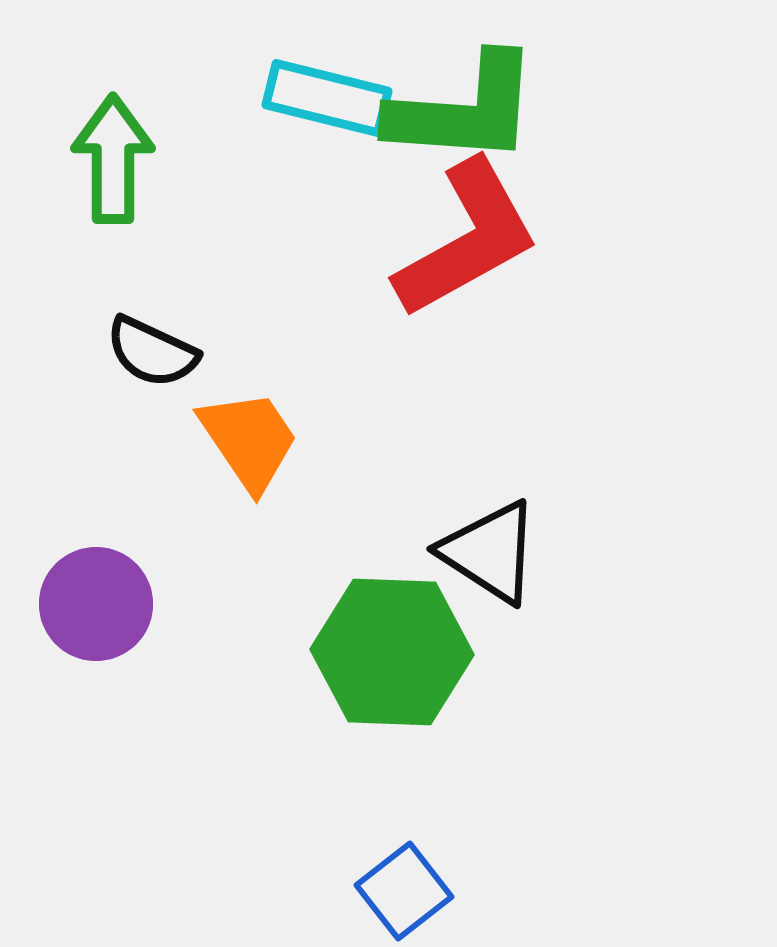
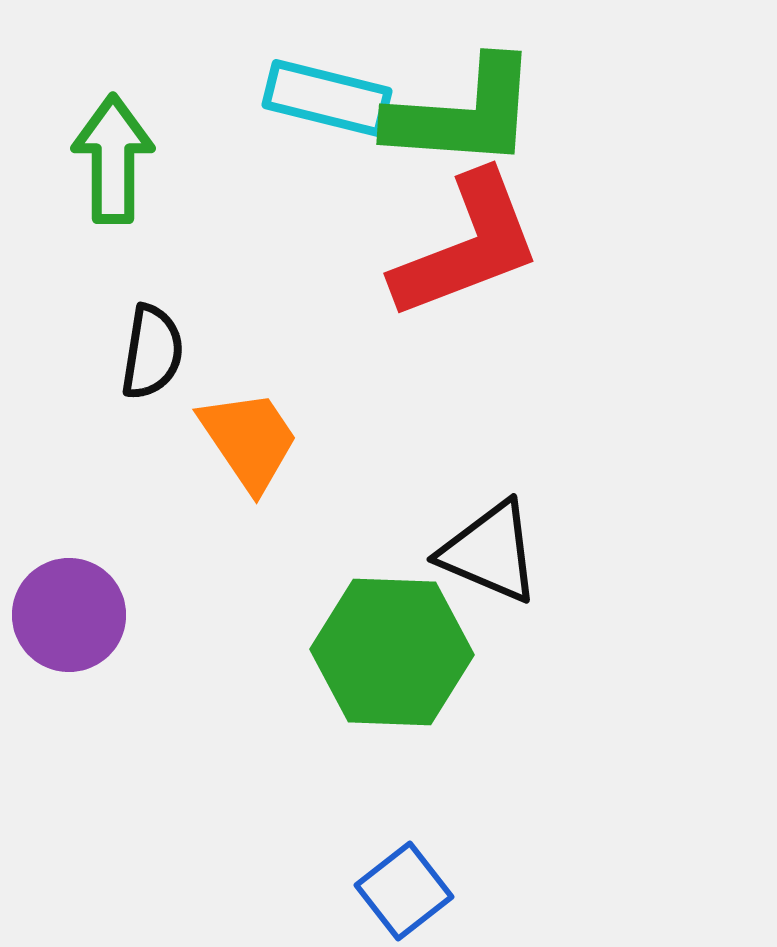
green L-shape: moved 1 px left, 4 px down
red L-shape: moved 7 px down; rotated 8 degrees clockwise
black semicircle: rotated 106 degrees counterclockwise
black triangle: rotated 10 degrees counterclockwise
purple circle: moved 27 px left, 11 px down
